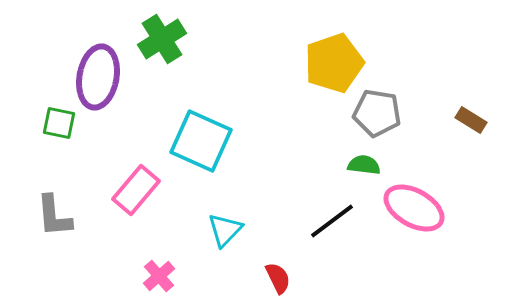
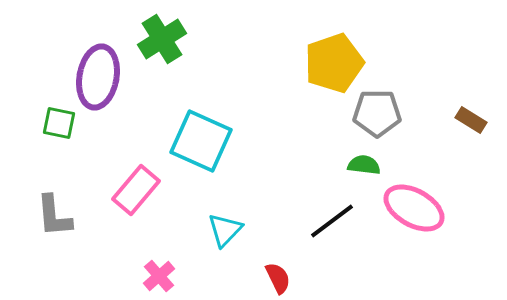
gray pentagon: rotated 9 degrees counterclockwise
